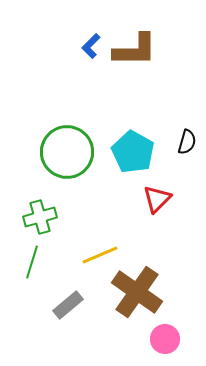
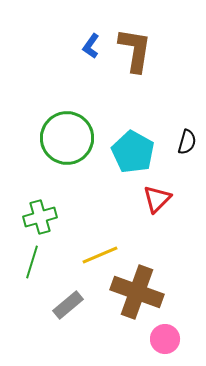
blue L-shape: rotated 10 degrees counterclockwise
brown L-shape: rotated 81 degrees counterclockwise
green circle: moved 14 px up
brown cross: rotated 15 degrees counterclockwise
